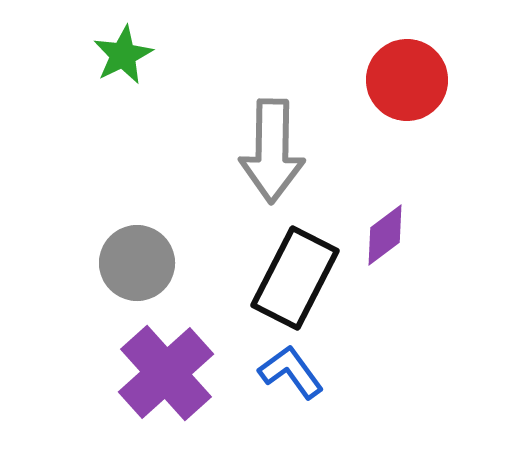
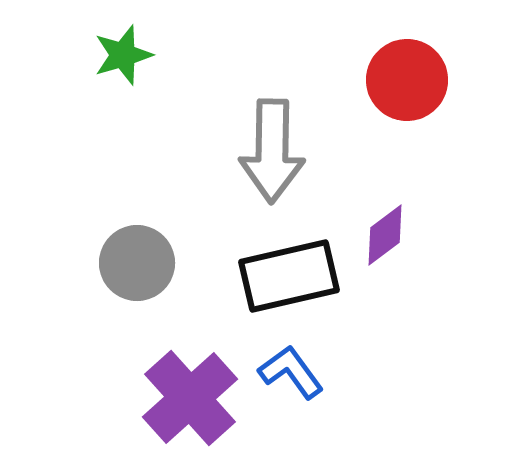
green star: rotated 10 degrees clockwise
black rectangle: moved 6 px left, 2 px up; rotated 50 degrees clockwise
purple cross: moved 24 px right, 25 px down
